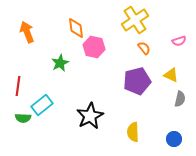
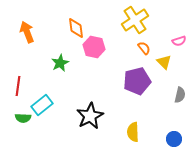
yellow triangle: moved 7 px left, 13 px up; rotated 21 degrees clockwise
gray semicircle: moved 4 px up
